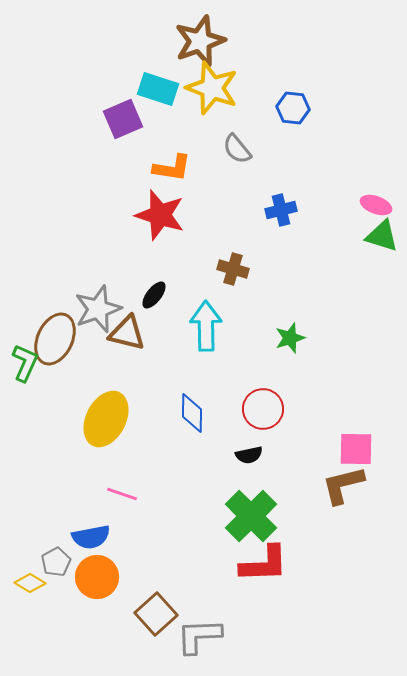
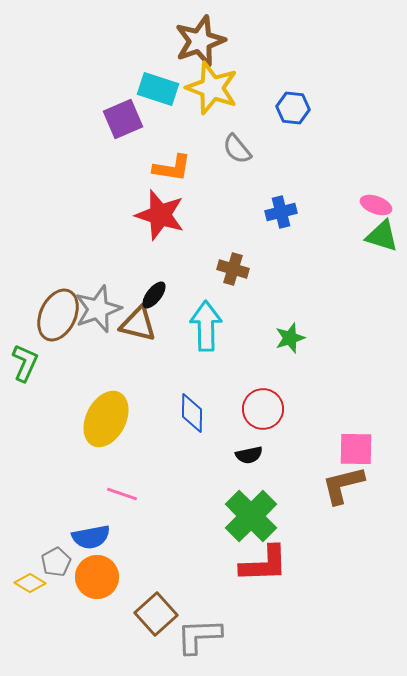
blue cross: moved 2 px down
brown triangle: moved 11 px right, 9 px up
brown ellipse: moved 3 px right, 24 px up
